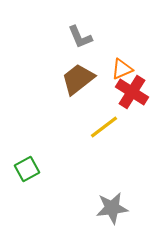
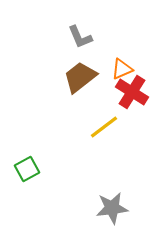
brown trapezoid: moved 2 px right, 2 px up
